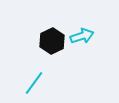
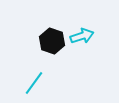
black hexagon: rotated 15 degrees counterclockwise
